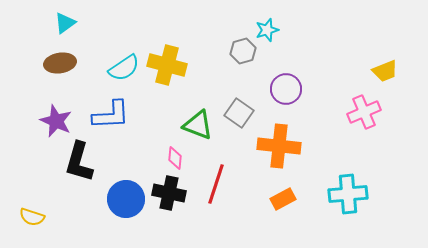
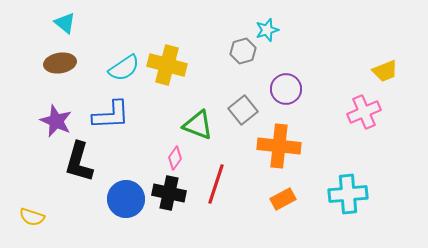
cyan triangle: rotated 45 degrees counterclockwise
gray square: moved 4 px right, 3 px up; rotated 16 degrees clockwise
pink diamond: rotated 30 degrees clockwise
